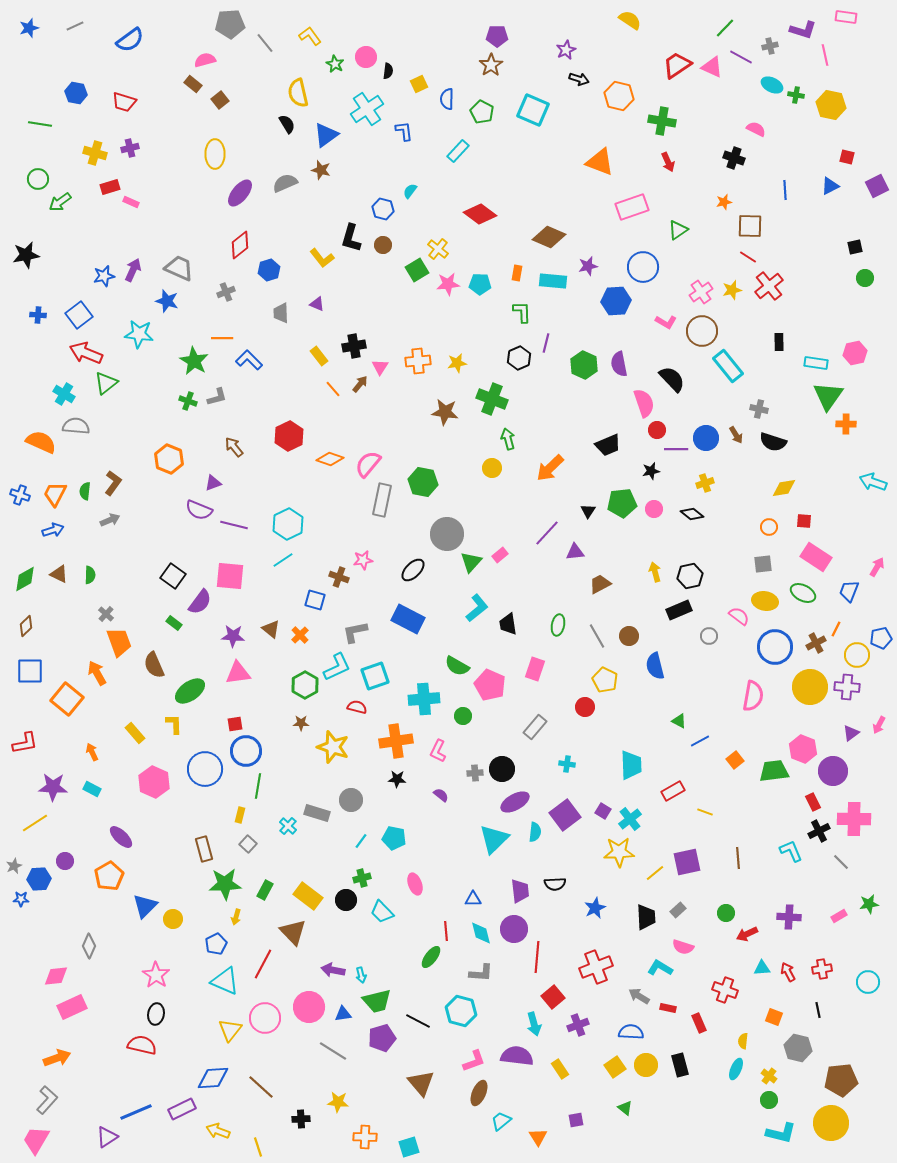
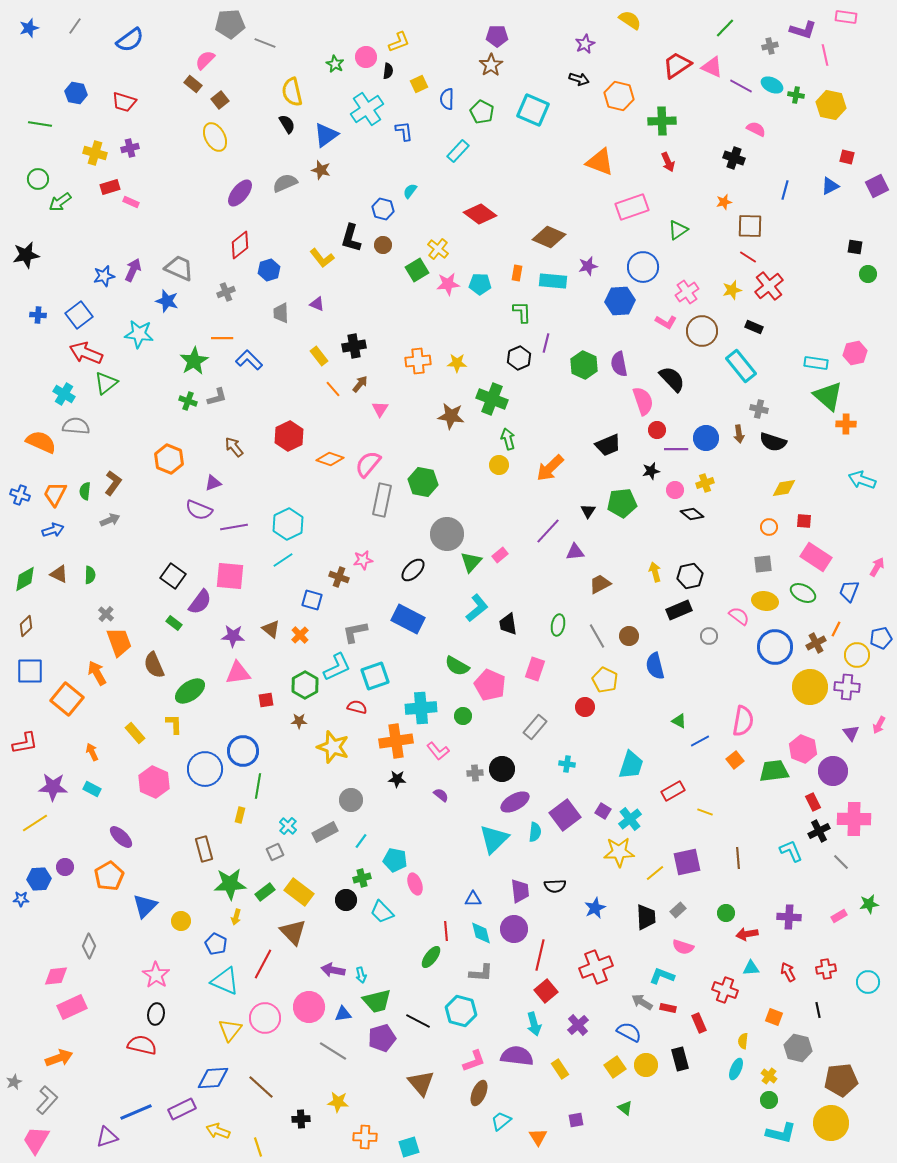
gray line at (75, 26): rotated 30 degrees counterclockwise
yellow L-shape at (310, 36): moved 89 px right, 6 px down; rotated 105 degrees clockwise
gray line at (265, 43): rotated 30 degrees counterclockwise
purple star at (566, 50): moved 19 px right, 6 px up
purple line at (741, 57): moved 29 px down
pink semicircle at (205, 60): rotated 30 degrees counterclockwise
yellow semicircle at (298, 93): moved 6 px left, 1 px up
green cross at (662, 121): rotated 12 degrees counterclockwise
yellow ellipse at (215, 154): moved 17 px up; rotated 28 degrees counterclockwise
blue line at (785, 190): rotated 18 degrees clockwise
black square at (855, 247): rotated 21 degrees clockwise
green circle at (865, 278): moved 3 px right, 4 px up
pink cross at (701, 292): moved 14 px left
blue hexagon at (616, 301): moved 4 px right
black rectangle at (779, 342): moved 25 px left, 15 px up; rotated 66 degrees counterclockwise
green star at (194, 361): rotated 12 degrees clockwise
yellow star at (457, 363): rotated 12 degrees clockwise
cyan rectangle at (728, 366): moved 13 px right
pink triangle at (380, 367): moved 42 px down
green triangle at (828, 396): rotated 24 degrees counterclockwise
pink semicircle at (644, 403): moved 1 px left, 2 px up
brown star at (445, 412): moved 6 px right, 4 px down
brown arrow at (736, 435): moved 3 px right, 1 px up; rotated 24 degrees clockwise
yellow circle at (492, 468): moved 7 px right, 3 px up
cyan arrow at (873, 482): moved 11 px left, 2 px up
pink circle at (654, 509): moved 21 px right, 19 px up
purple line at (234, 525): moved 2 px down; rotated 24 degrees counterclockwise
purple line at (547, 533): moved 1 px right, 2 px up
blue square at (315, 600): moved 3 px left
pink semicircle at (753, 696): moved 10 px left, 25 px down
cyan cross at (424, 699): moved 3 px left, 9 px down
brown star at (301, 723): moved 2 px left, 2 px up
red square at (235, 724): moved 31 px right, 24 px up
purple triangle at (851, 733): rotated 30 degrees counterclockwise
blue circle at (246, 751): moved 3 px left
pink L-shape at (438, 751): rotated 65 degrees counterclockwise
cyan trapezoid at (631, 765): rotated 20 degrees clockwise
gray rectangle at (317, 813): moved 8 px right, 19 px down; rotated 45 degrees counterclockwise
cyan pentagon at (394, 838): moved 1 px right, 22 px down
gray square at (248, 844): moved 27 px right, 8 px down; rotated 24 degrees clockwise
purple circle at (65, 861): moved 6 px down
gray star at (14, 866): moved 216 px down
green star at (225, 884): moved 5 px right
black semicircle at (555, 884): moved 2 px down
green rectangle at (265, 890): moved 2 px down; rotated 24 degrees clockwise
yellow rectangle at (308, 896): moved 9 px left, 4 px up
yellow circle at (173, 919): moved 8 px right, 2 px down
red arrow at (747, 934): rotated 15 degrees clockwise
blue pentagon at (216, 944): rotated 20 degrees counterclockwise
red line at (537, 957): moved 3 px right, 2 px up; rotated 8 degrees clockwise
cyan L-shape at (660, 968): moved 2 px right, 8 px down; rotated 10 degrees counterclockwise
cyan triangle at (762, 968): moved 11 px left
red cross at (822, 969): moved 4 px right
gray arrow at (639, 996): moved 3 px right, 6 px down
red square at (553, 997): moved 7 px left, 6 px up
purple cross at (578, 1025): rotated 20 degrees counterclockwise
blue semicircle at (631, 1032): moved 2 px left; rotated 25 degrees clockwise
orange arrow at (57, 1058): moved 2 px right
black rectangle at (680, 1065): moved 6 px up
purple triangle at (107, 1137): rotated 15 degrees clockwise
